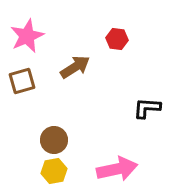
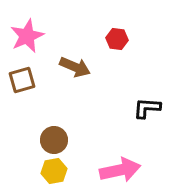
brown arrow: rotated 56 degrees clockwise
brown square: moved 1 px up
pink arrow: moved 3 px right, 1 px down
